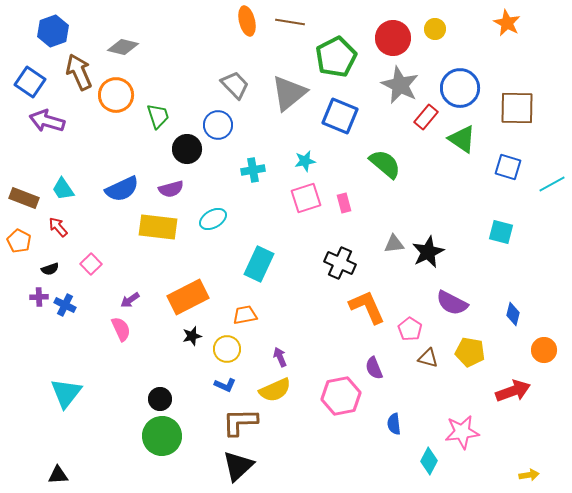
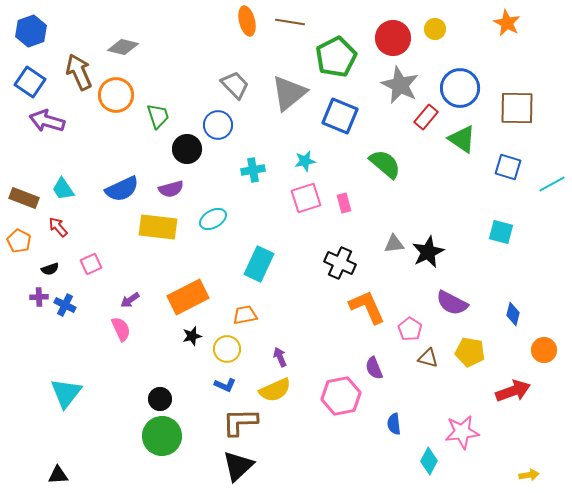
blue hexagon at (53, 31): moved 22 px left
pink square at (91, 264): rotated 20 degrees clockwise
